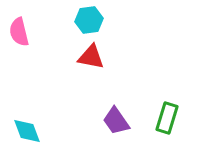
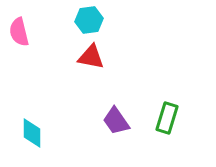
cyan diamond: moved 5 px right, 2 px down; rotated 20 degrees clockwise
